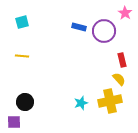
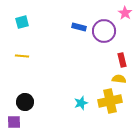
yellow semicircle: rotated 40 degrees counterclockwise
